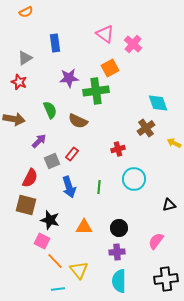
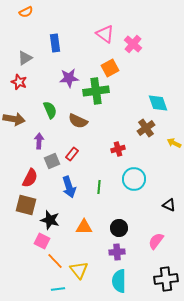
purple arrow: rotated 42 degrees counterclockwise
black triangle: rotated 40 degrees clockwise
